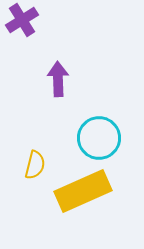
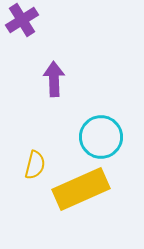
purple arrow: moved 4 px left
cyan circle: moved 2 px right, 1 px up
yellow rectangle: moved 2 px left, 2 px up
